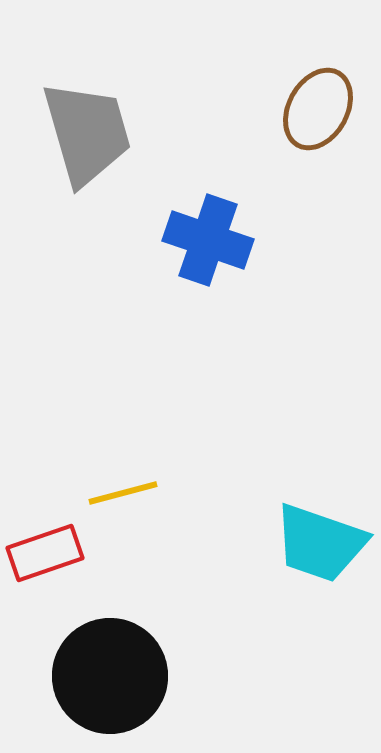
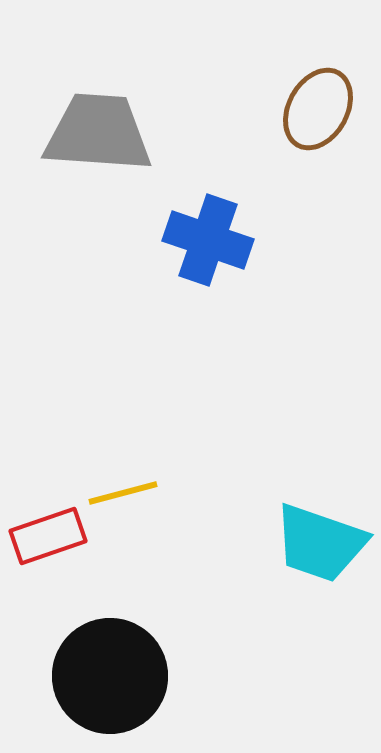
gray trapezoid: moved 11 px right; rotated 70 degrees counterclockwise
red rectangle: moved 3 px right, 17 px up
